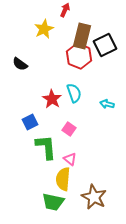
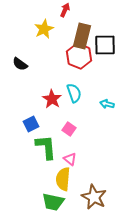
black square: rotated 25 degrees clockwise
blue square: moved 1 px right, 2 px down
